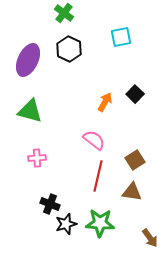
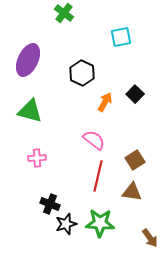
black hexagon: moved 13 px right, 24 px down
